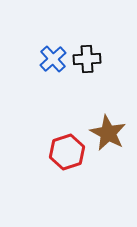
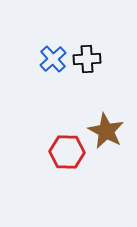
brown star: moved 2 px left, 2 px up
red hexagon: rotated 20 degrees clockwise
